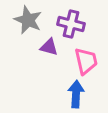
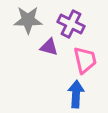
gray star: rotated 24 degrees counterclockwise
purple cross: rotated 12 degrees clockwise
pink trapezoid: moved 1 px left, 1 px up
